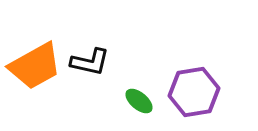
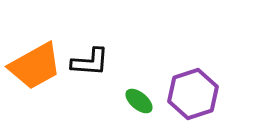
black L-shape: rotated 9 degrees counterclockwise
purple hexagon: moved 1 px left, 2 px down; rotated 9 degrees counterclockwise
